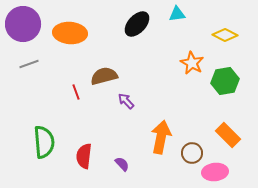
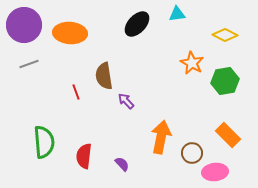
purple circle: moved 1 px right, 1 px down
brown semicircle: rotated 84 degrees counterclockwise
